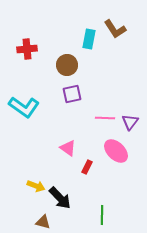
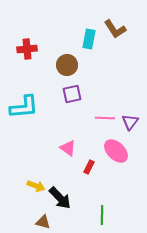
cyan L-shape: rotated 40 degrees counterclockwise
red rectangle: moved 2 px right
